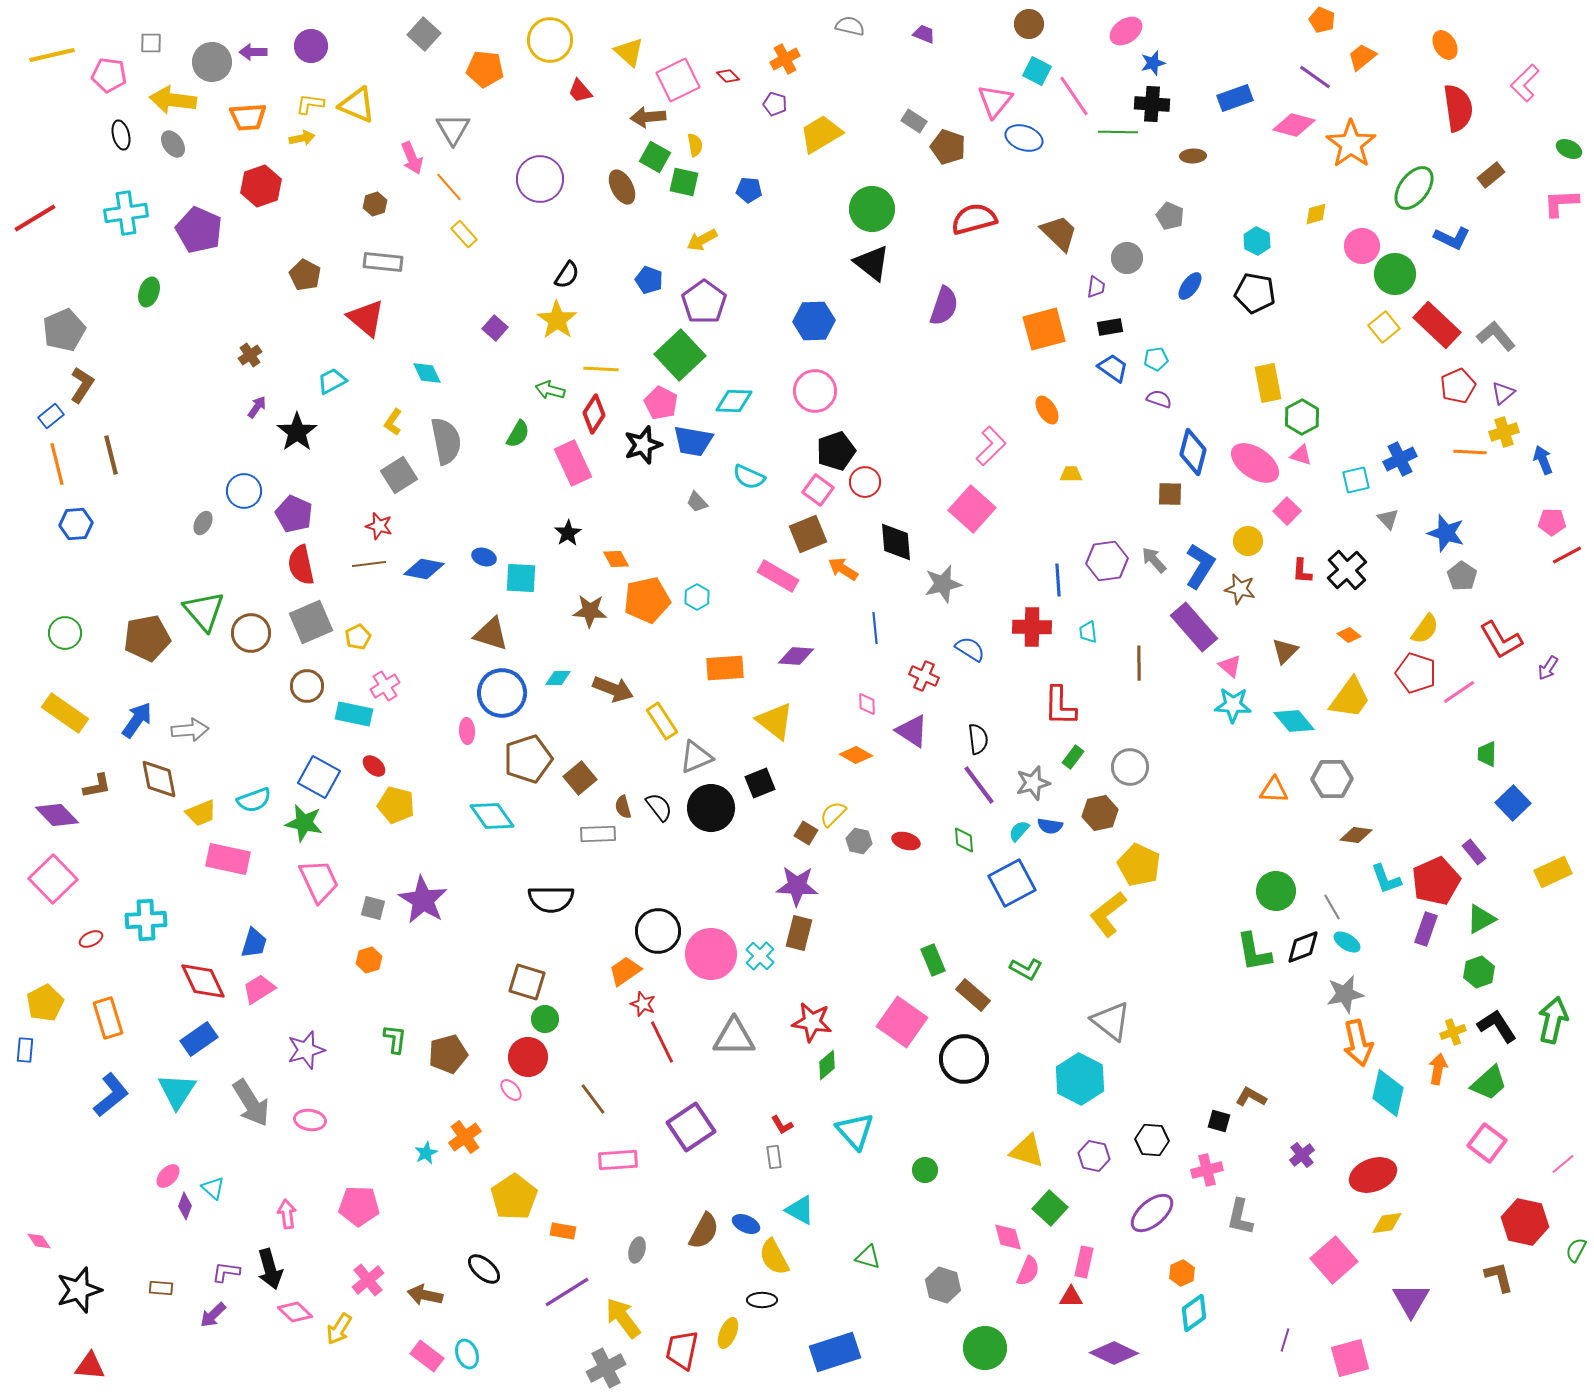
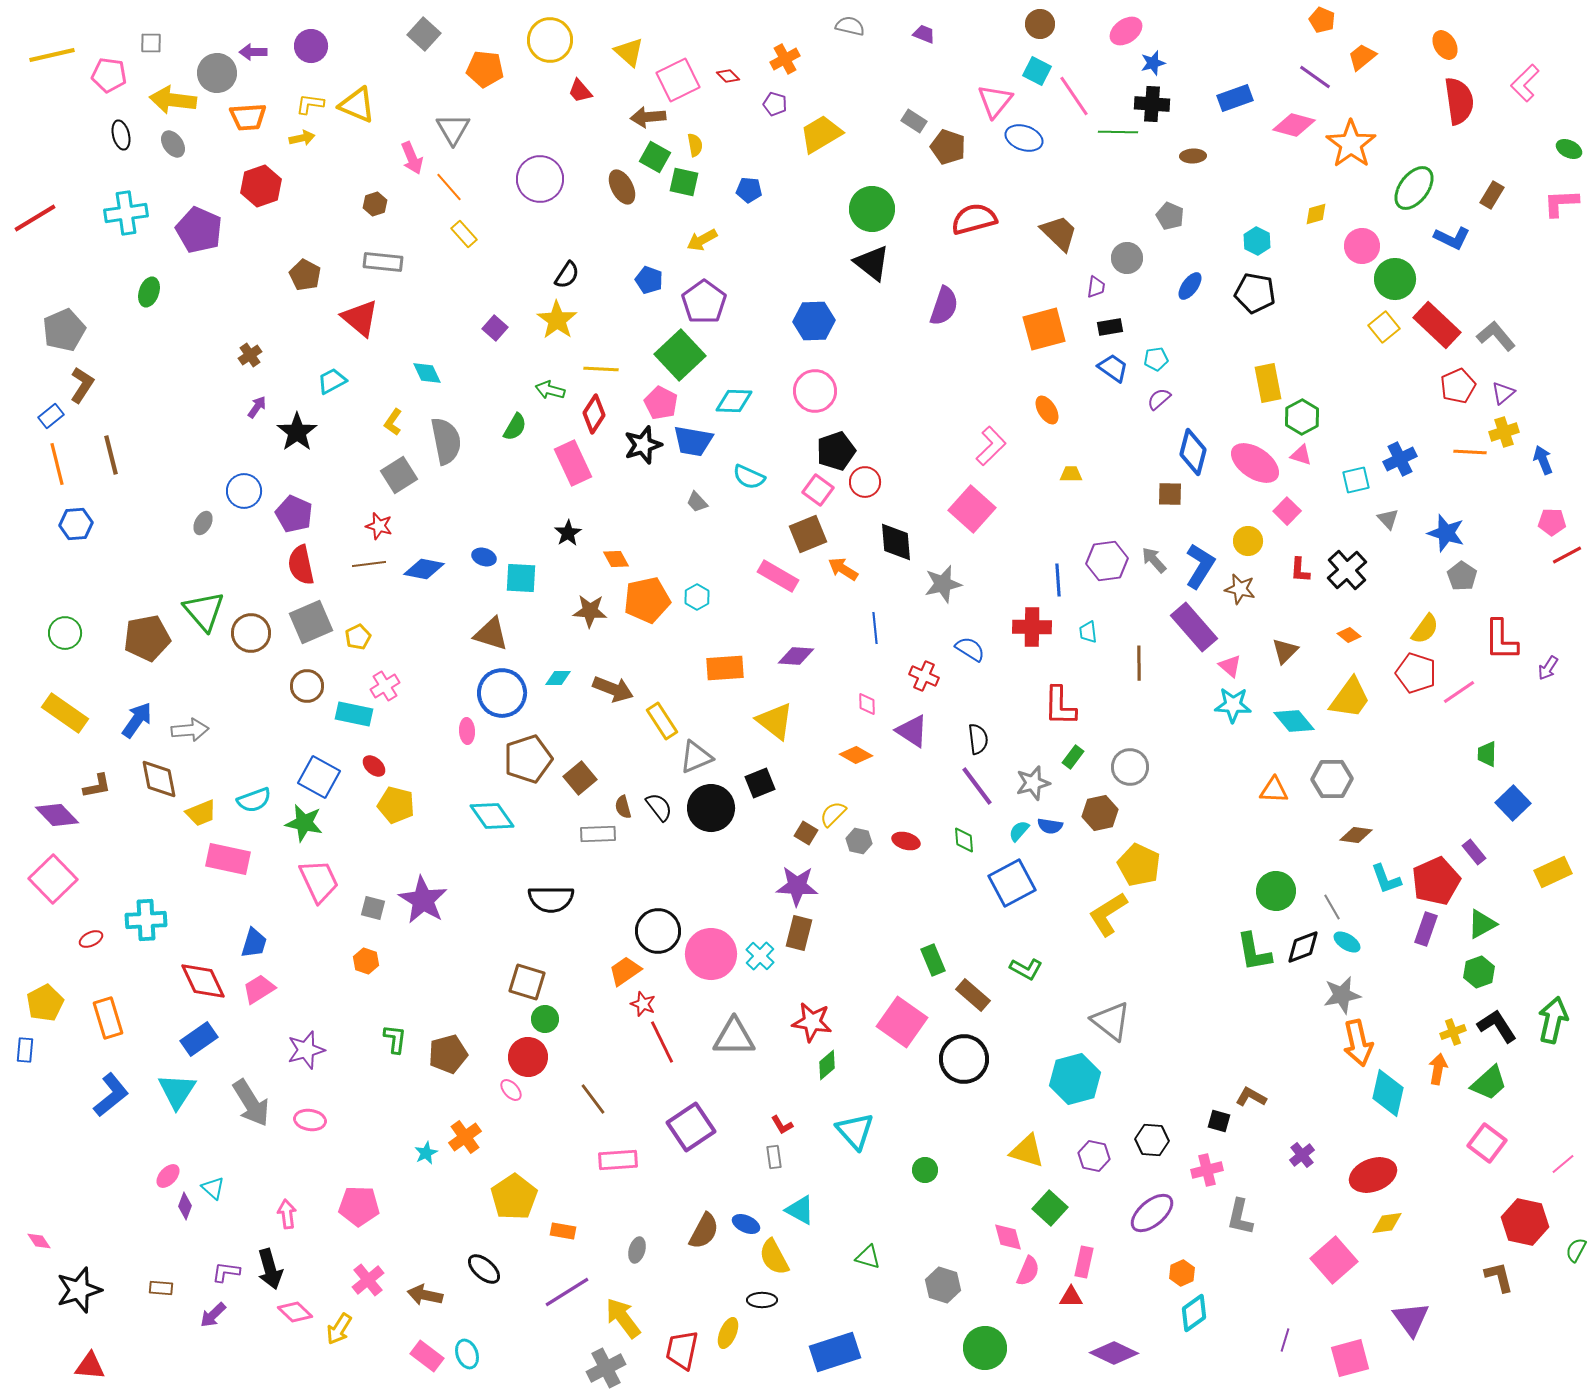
brown circle at (1029, 24): moved 11 px right
gray circle at (212, 62): moved 5 px right, 11 px down
red semicircle at (1458, 108): moved 1 px right, 7 px up
brown rectangle at (1491, 175): moved 1 px right, 20 px down; rotated 20 degrees counterclockwise
green circle at (1395, 274): moved 5 px down
red triangle at (366, 318): moved 6 px left
purple semicircle at (1159, 399): rotated 60 degrees counterclockwise
green semicircle at (518, 434): moved 3 px left, 7 px up
red L-shape at (1302, 571): moved 2 px left, 1 px up
red L-shape at (1501, 640): rotated 30 degrees clockwise
purple line at (979, 785): moved 2 px left, 1 px down
yellow L-shape at (1108, 914): rotated 6 degrees clockwise
green triangle at (1481, 919): moved 1 px right, 5 px down
orange hexagon at (369, 960): moved 3 px left, 1 px down; rotated 25 degrees counterclockwise
gray star at (1345, 994): moved 3 px left, 1 px down
cyan hexagon at (1080, 1079): moved 5 px left; rotated 18 degrees clockwise
purple triangle at (1411, 1300): moved 19 px down; rotated 6 degrees counterclockwise
